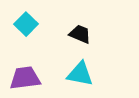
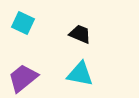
cyan square: moved 3 px left, 1 px up; rotated 20 degrees counterclockwise
purple trapezoid: moved 2 px left; rotated 32 degrees counterclockwise
